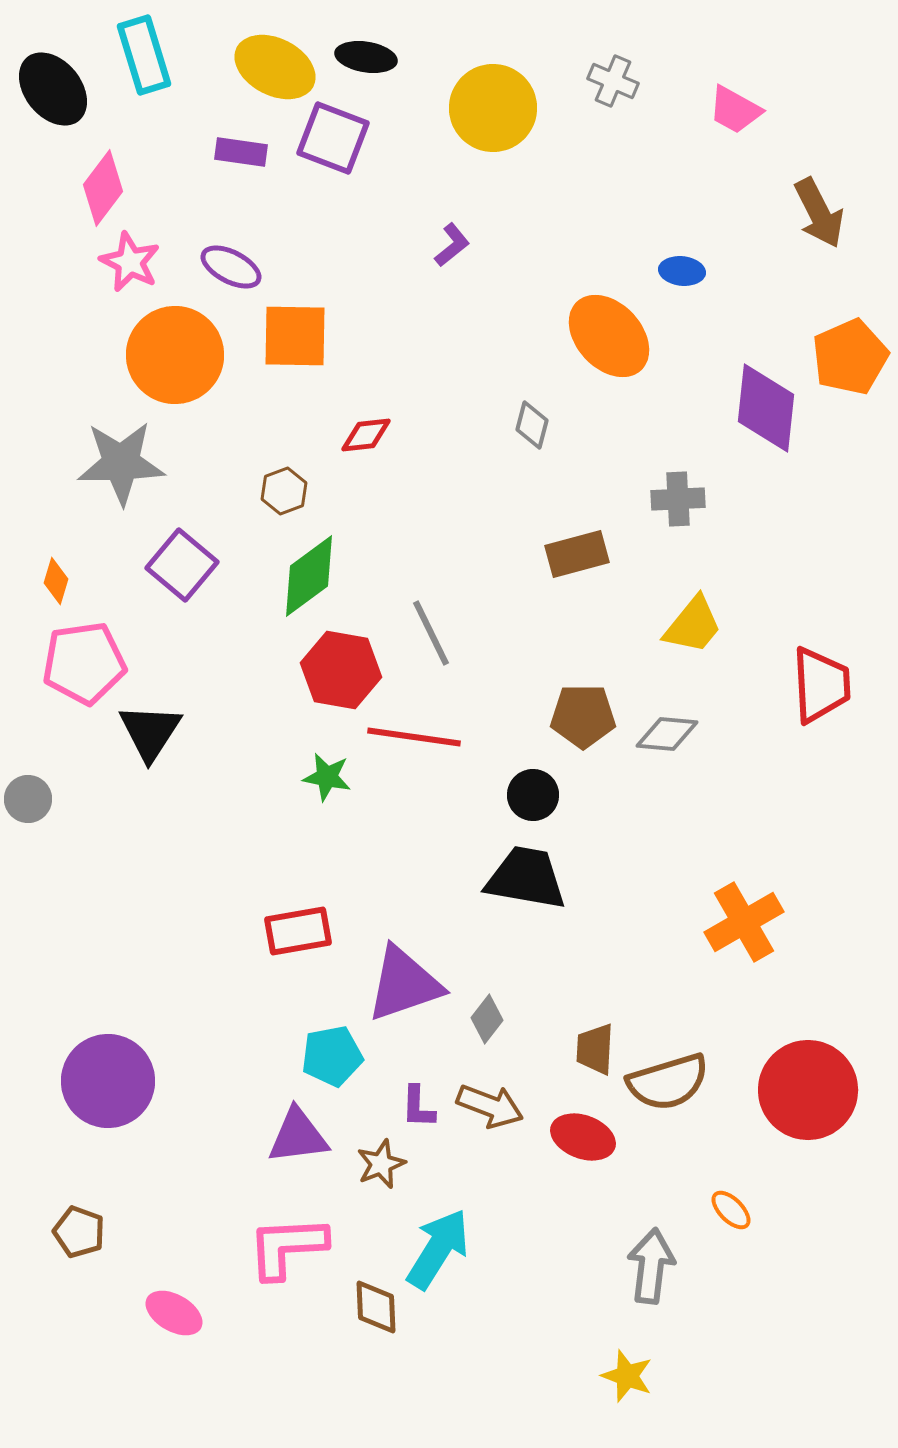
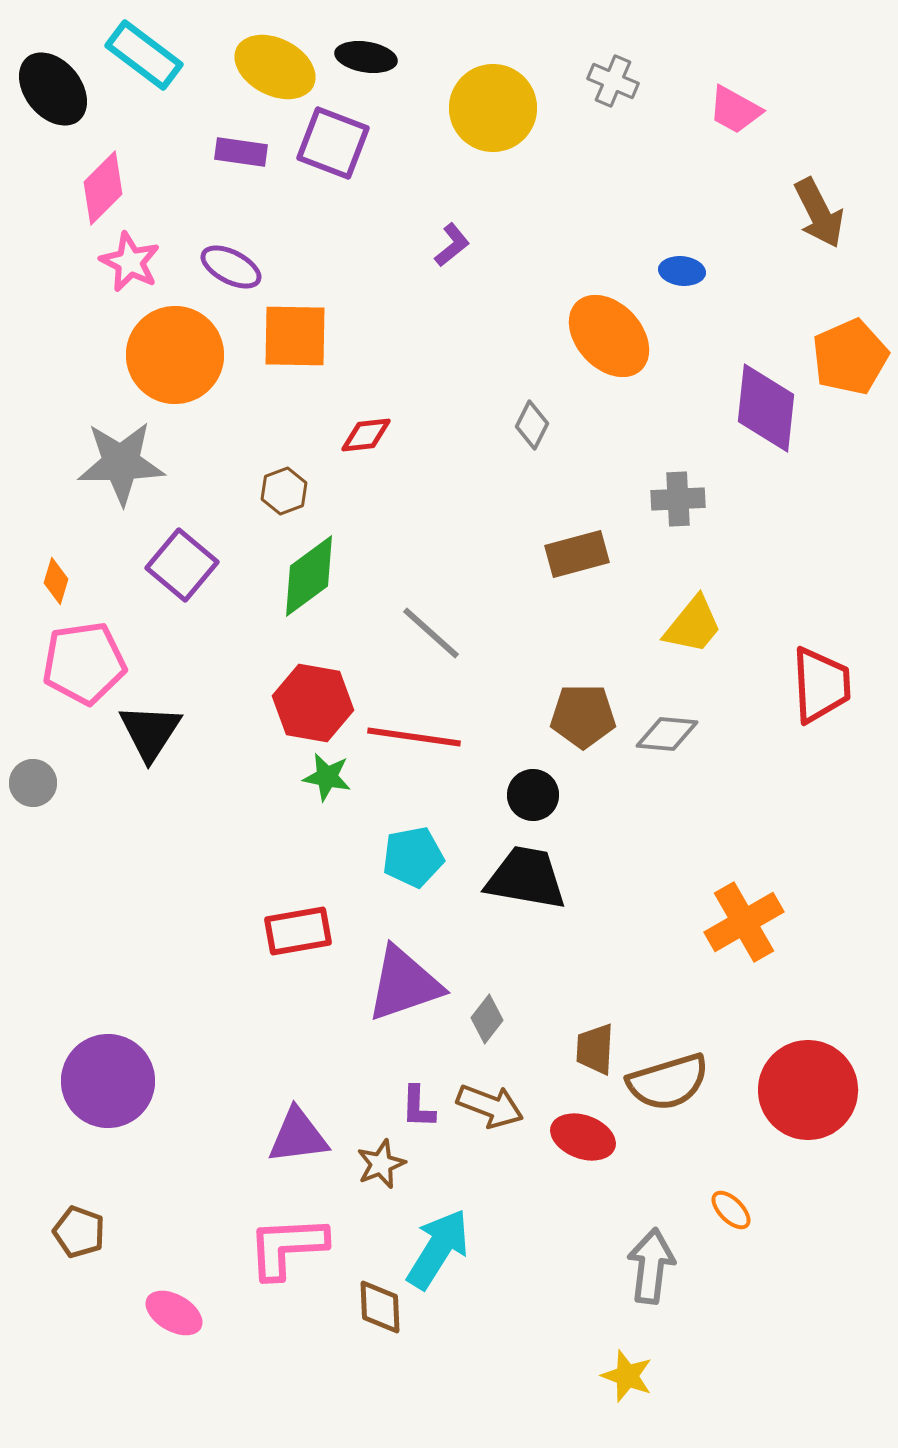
cyan rectangle at (144, 55): rotated 36 degrees counterclockwise
purple square at (333, 138): moved 5 px down
pink diamond at (103, 188): rotated 8 degrees clockwise
gray diamond at (532, 425): rotated 12 degrees clockwise
gray line at (431, 633): rotated 22 degrees counterclockwise
red hexagon at (341, 670): moved 28 px left, 33 px down
gray circle at (28, 799): moved 5 px right, 16 px up
cyan pentagon at (332, 1056): moved 81 px right, 199 px up
brown diamond at (376, 1307): moved 4 px right
